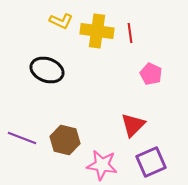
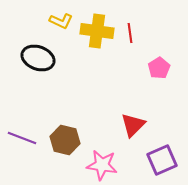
black ellipse: moved 9 px left, 12 px up
pink pentagon: moved 8 px right, 6 px up; rotated 15 degrees clockwise
purple square: moved 11 px right, 2 px up
